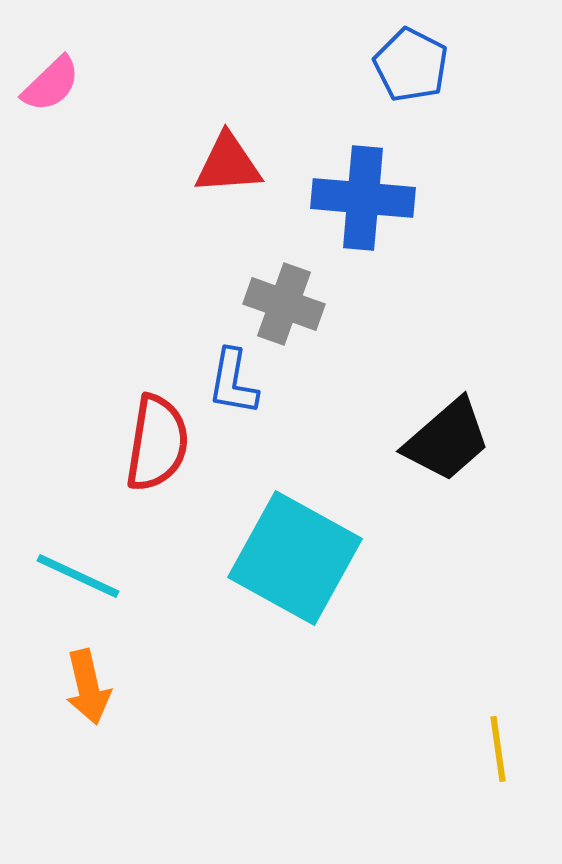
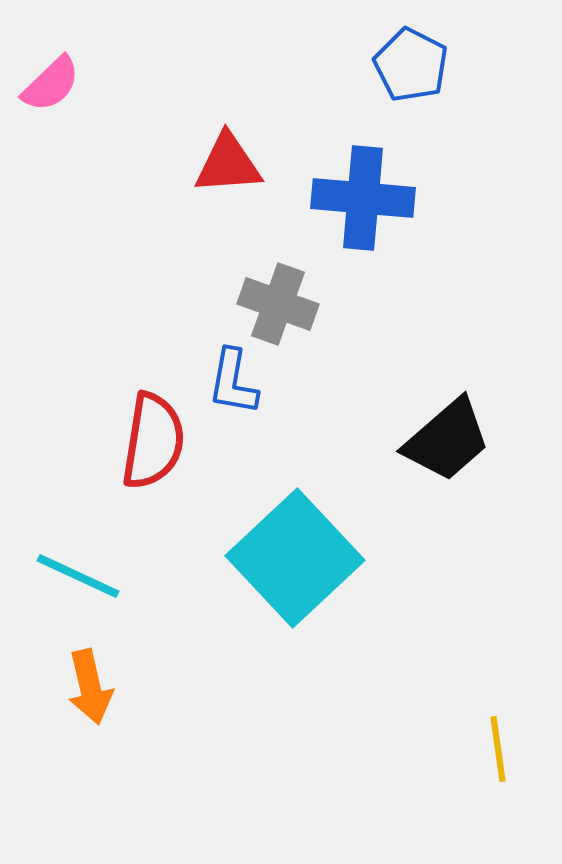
gray cross: moved 6 px left
red semicircle: moved 4 px left, 2 px up
cyan square: rotated 18 degrees clockwise
orange arrow: moved 2 px right
